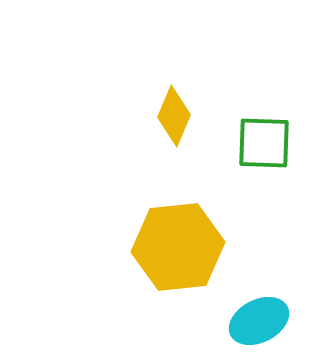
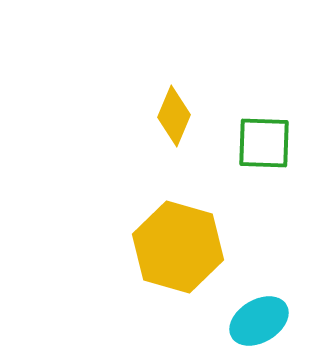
yellow hexagon: rotated 22 degrees clockwise
cyan ellipse: rotated 4 degrees counterclockwise
